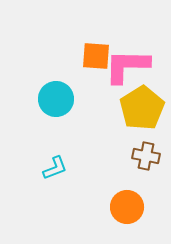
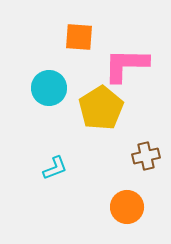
orange square: moved 17 px left, 19 px up
pink L-shape: moved 1 px left, 1 px up
cyan circle: moved 7 px left, 11 px up
yellow pentagon: moved 41 px left
brown cross: rotated 24 degrees counterclockwise
